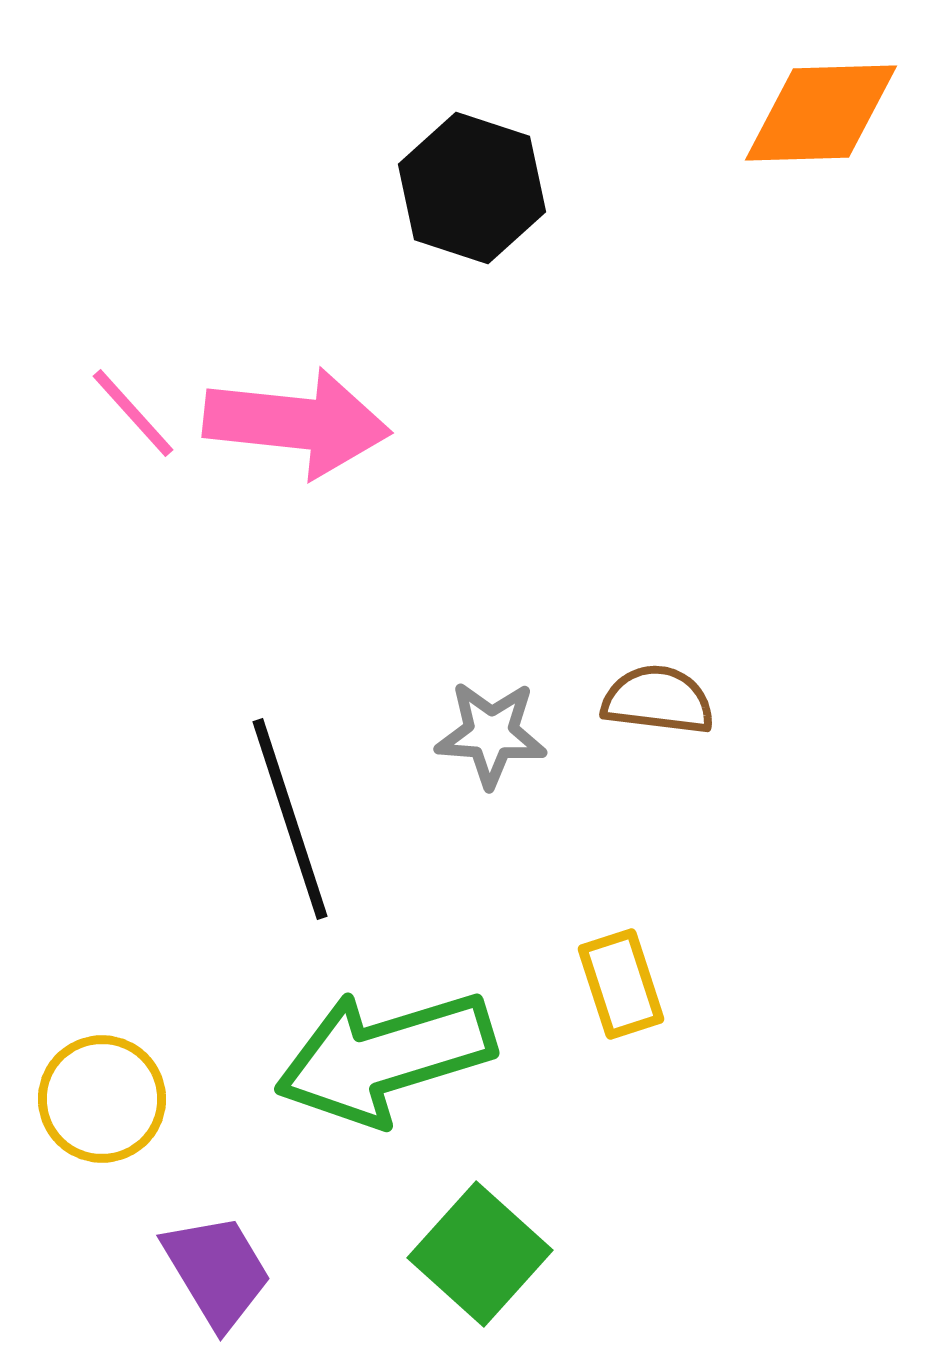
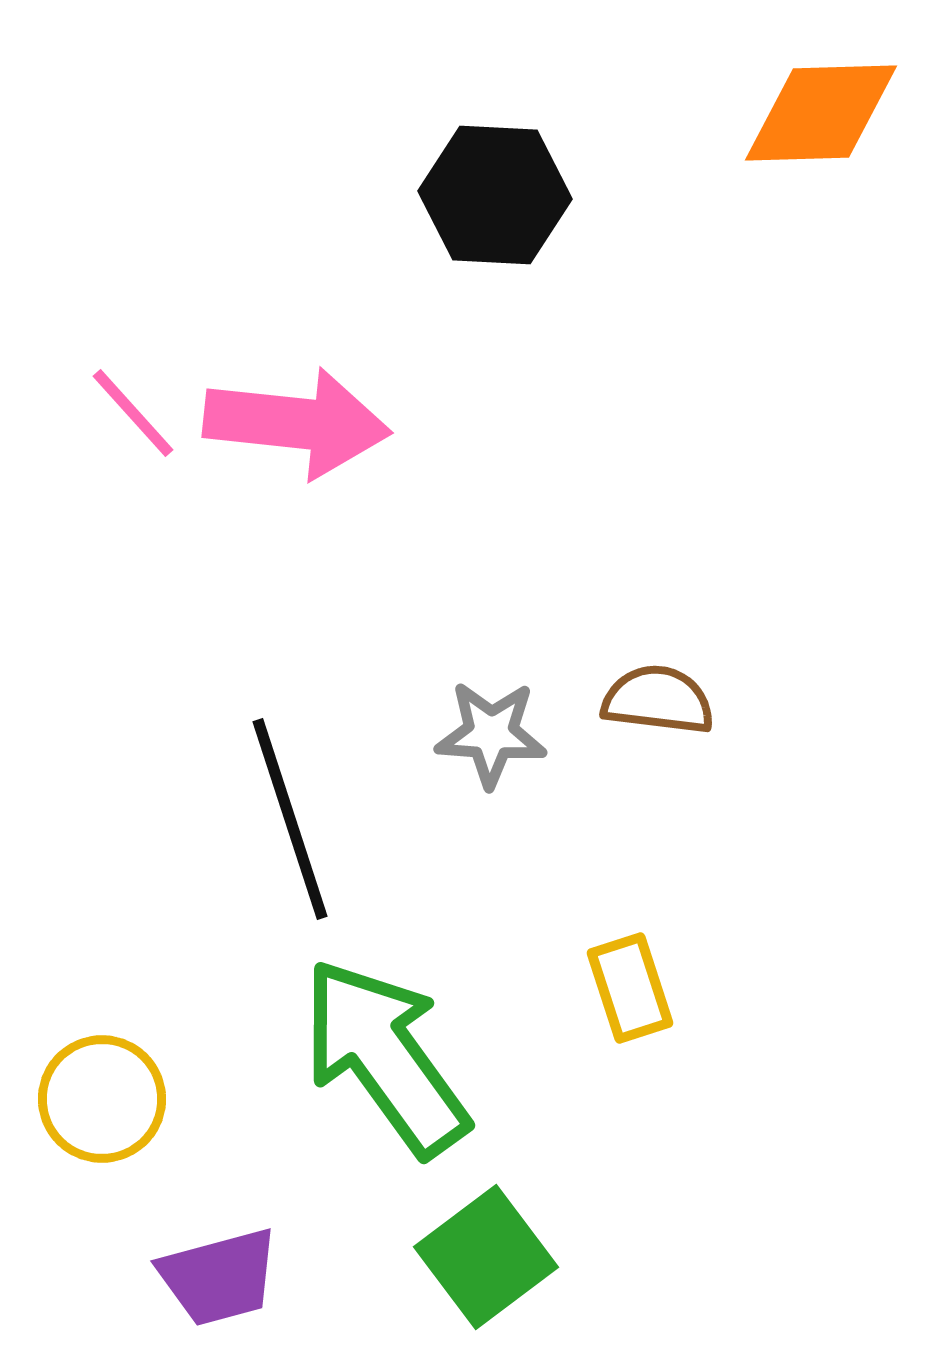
black hexagon: moved 23 px right, 7 px down; rotated 15 degrees counterclockwise
yellow rectangle: moved 9 px right, 4 px down
green arrow: rotated 71 degrees clockwise
green square: moved 6 px right, 3 px down; rotated 11 degrees clockwise
purple trapezoid: moved 2 px right, 6 px down; rotated 106 degrees clockwise
